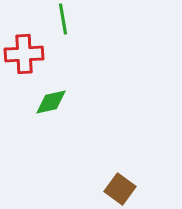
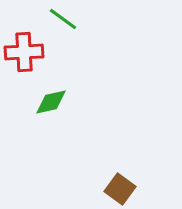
green line: rotated 44 degrees counterclockwise
red cross: moved 2 px up
